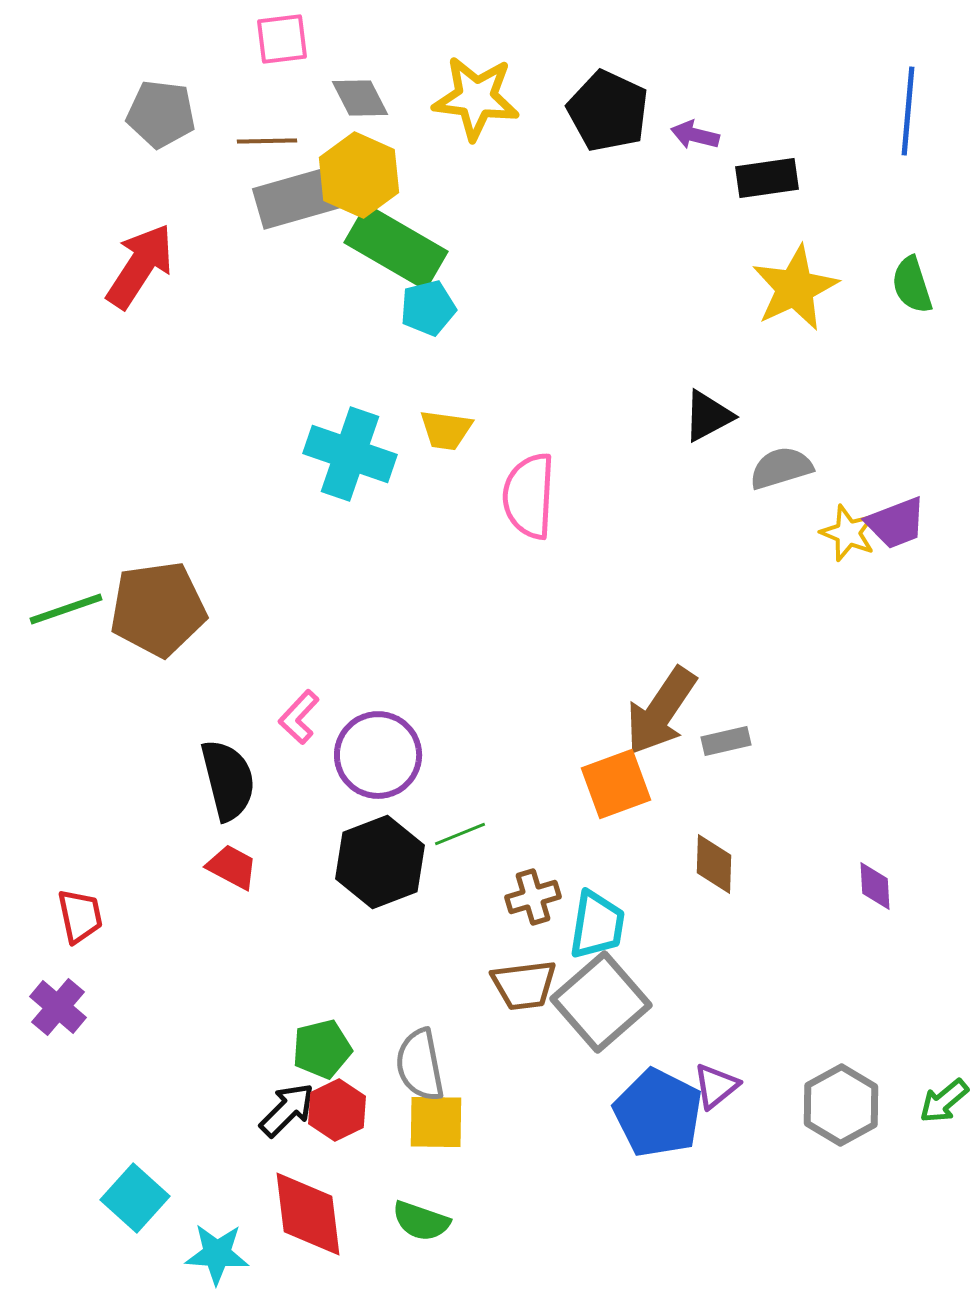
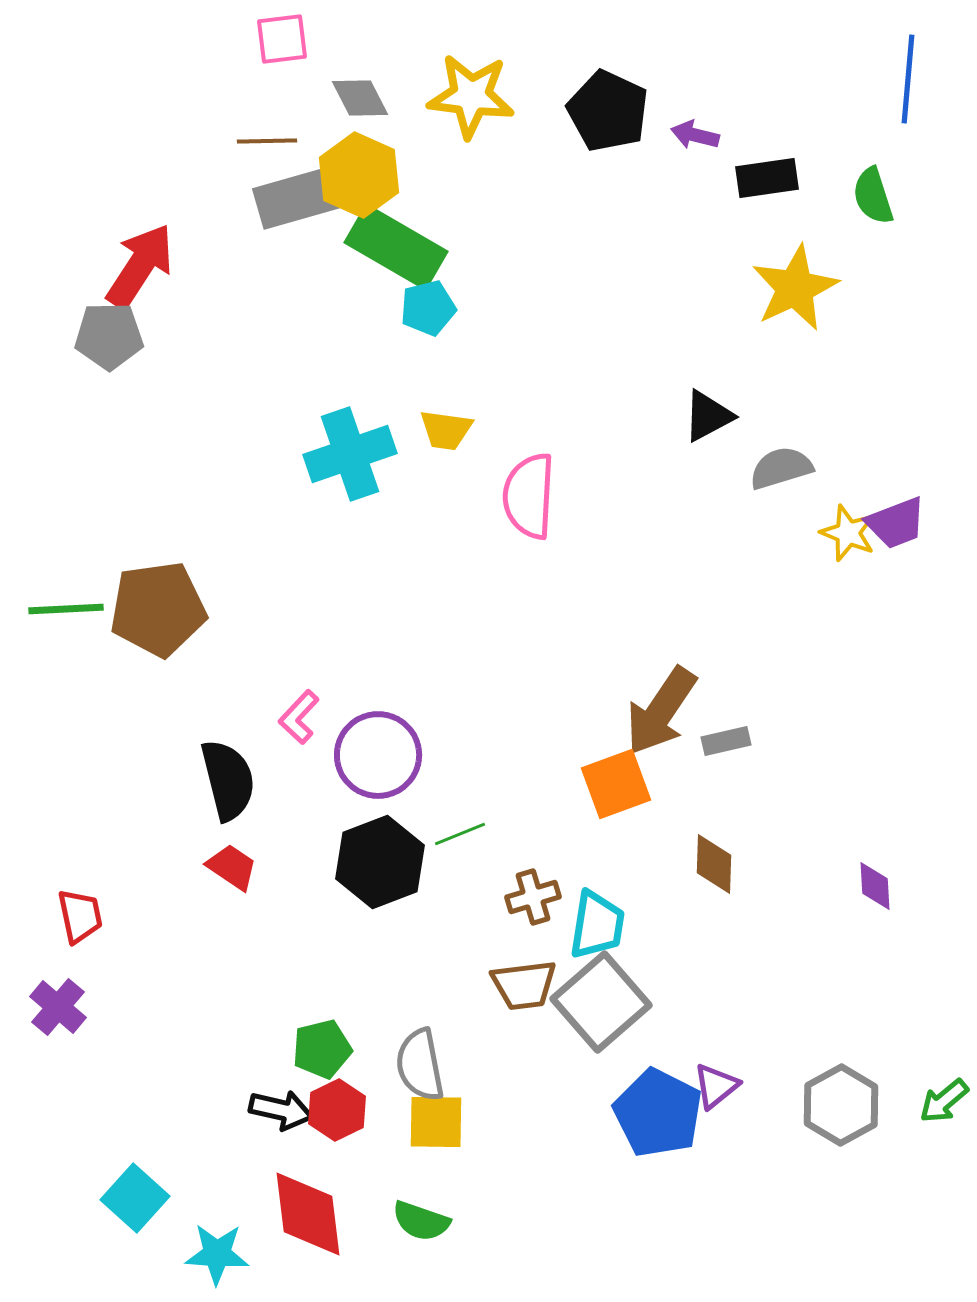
yellow star at (476, 98): moved 5 px left, 2 px up
blue line at (908, 111): moved 32 px up
gray pentagon at (161, 114): moved 52 px left, 222 px down; rotated 8 degrees counterclockwise
green semicircle at (912, 285): moved 39 px left, 89 px up
cyan cross at (350, 454): rotated 38 degrees counterclockwise
green line at (66, 609): rotated 16 degrees clockwise
red trapezoid at (232, 867): rotated 6 degrees clockwise
black arrow at (287, 1110): moved 6 px left; rotated 58 degrees clockwise
